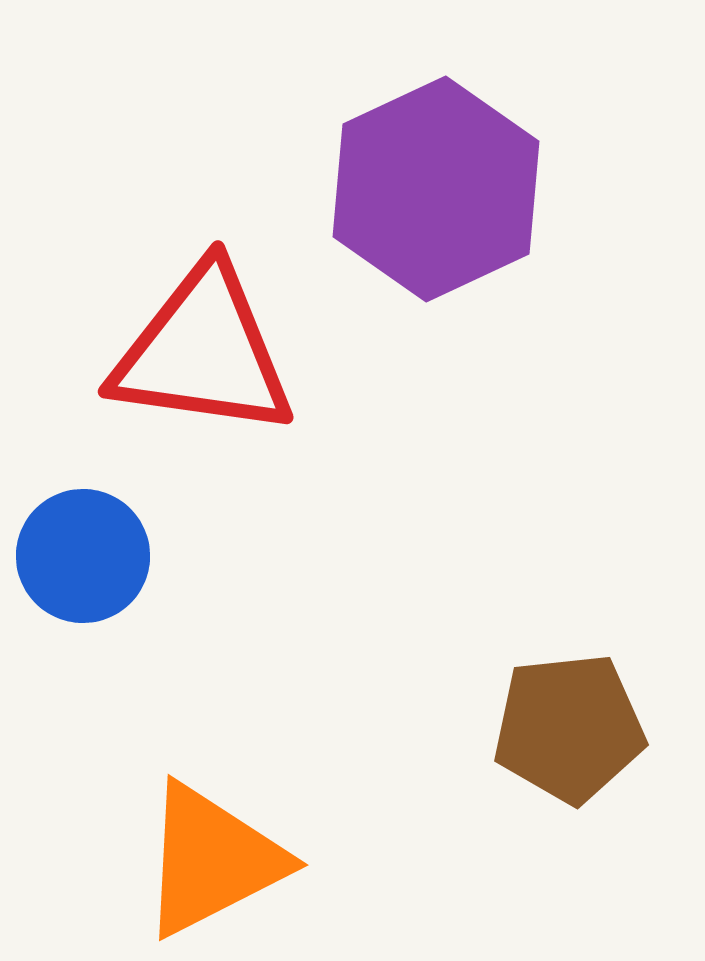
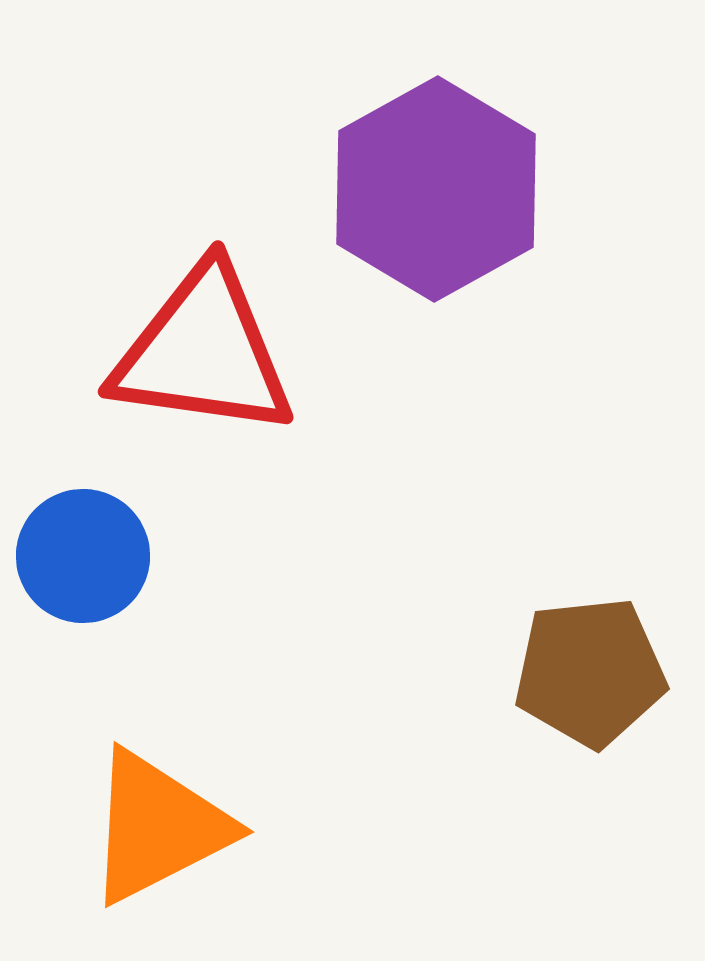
purple hexagon: rotated 4 degrees counterclockwise
brown pentagon: moved 21 px right, 56 px up
orange triangle: moved 54 px left, 33 px up
